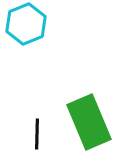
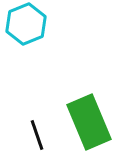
black line: moved 1 px down; rotated 20 degrees counterclockwise
